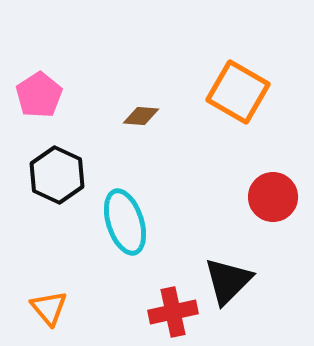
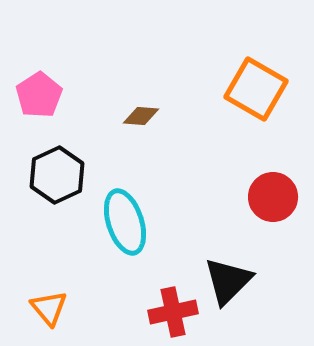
orange square: moved 18 px right, 3 px up
black hexagon: rotated 10 degrees clockwise
